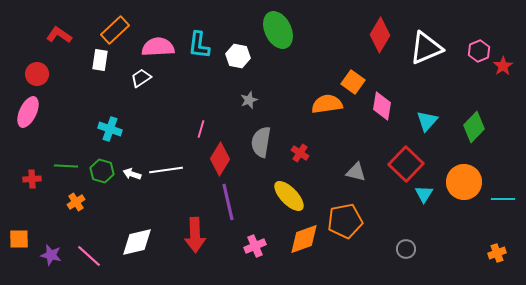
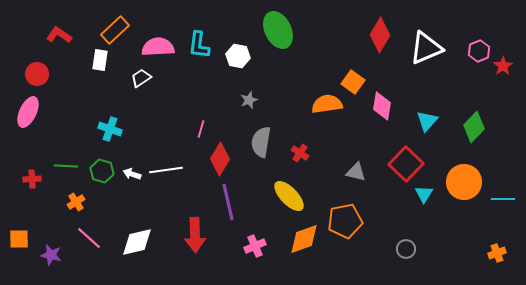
pink line at (89, 256): moved 18 px up
